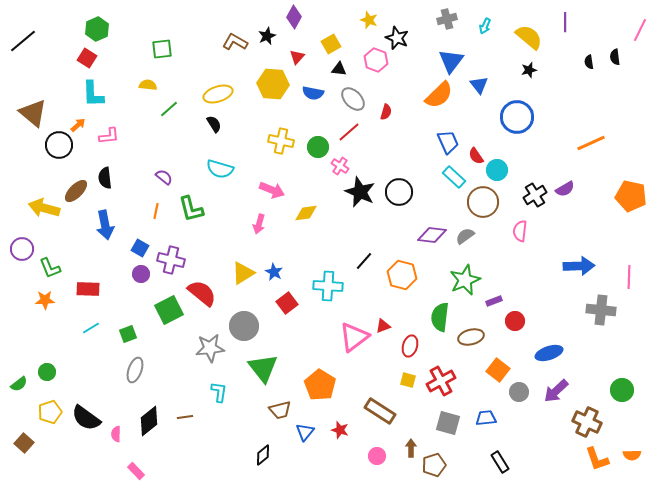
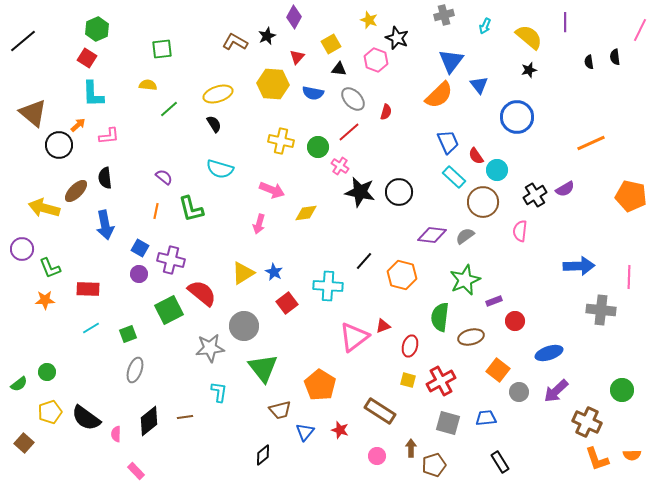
gray cross at (447, 19): moved 3 px left, 4 px up
black star at (360, 192): rotated 12 degrees counterclockwise
purple circle at (141, 274): moved 2 px left
